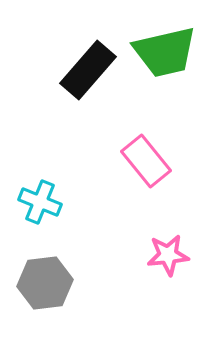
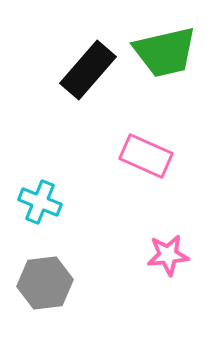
pink rectangle: moved 5 px up; rotated 27 degrees counterclockwise
